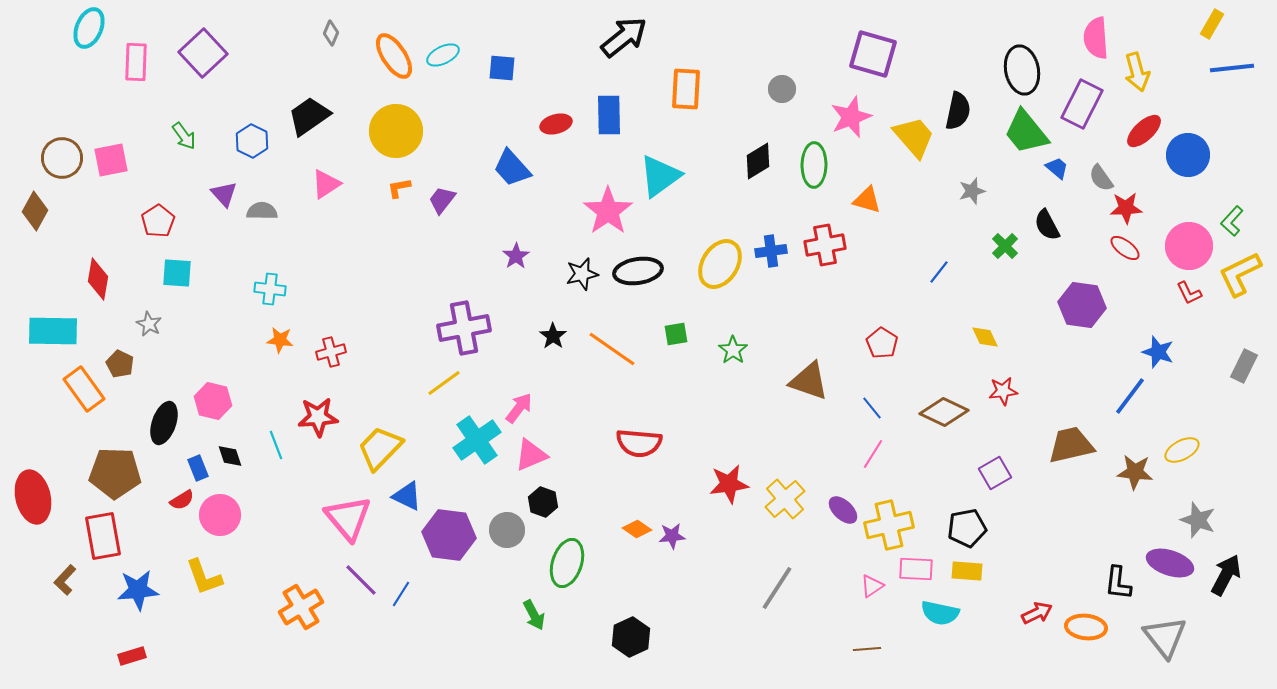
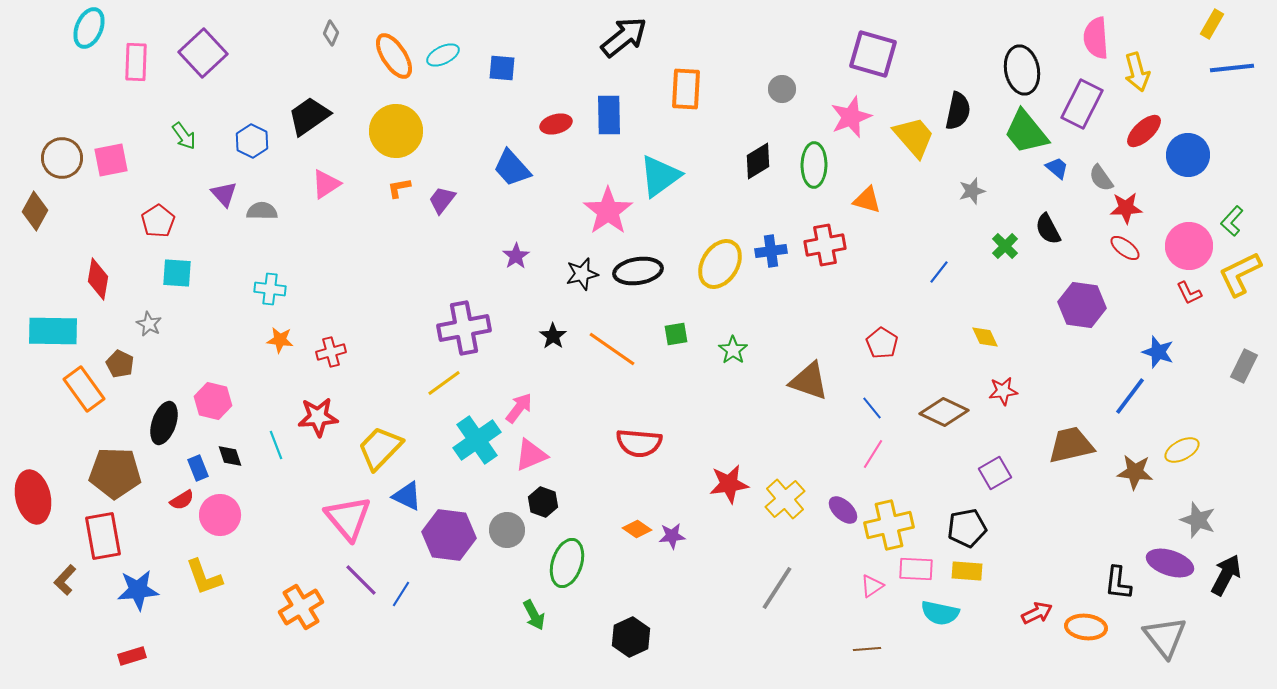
black semicircle at (1047, 225): moved 1 px right, 4 px down
